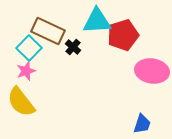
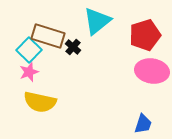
cyan triangle: rotated 36 degrees counterclockwise
brown rectangle: moved 5 px down; rotated 8 degrees counterclockwise
red pentagon: moved 22 px right
cyan square: moved 2 px down
pink star: moved 3 px right, 1 px down
yellow semicircle: moved 19 px right; rotated 40 degrees counterclockwise
blue trapezoid: moved 1 px right
